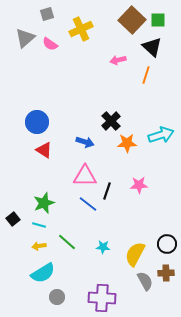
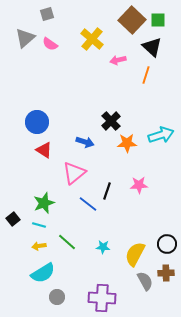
yellow cross: moved 11 px right, 10 px down; rotated 25 degrees counterclockwise
pink triangle: moved 11 px left, 3 px up; rotated 40 degrees counterclockwise
